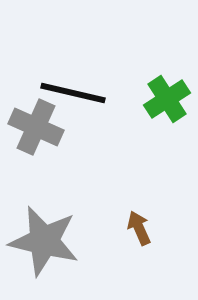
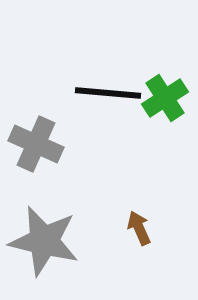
black line: moved 35 px right; rotated 8 degrees counterclockwise
green cross: moved 2 px left, 1 px up
gray cross: moved 17 px down
